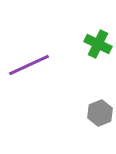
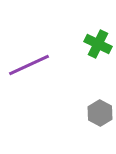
gray hexagon: rotated 10 degrees counterclockwise
